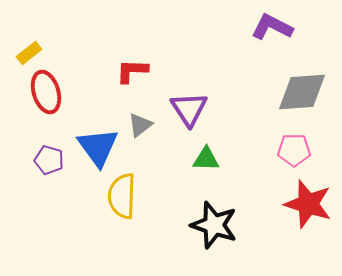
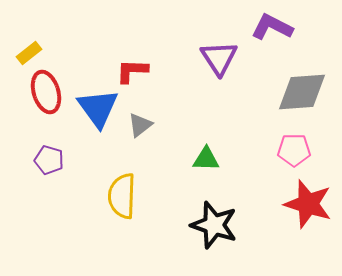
purple triangle: moved 30 px right, 51 px up
blue triangle: moved 39 px up
